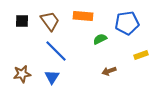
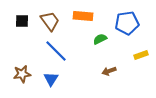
blue triangle: moved 1 px left, 2 px down
